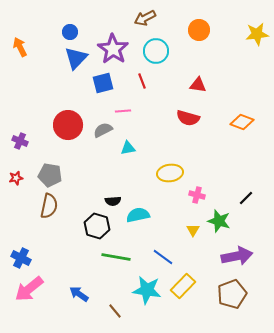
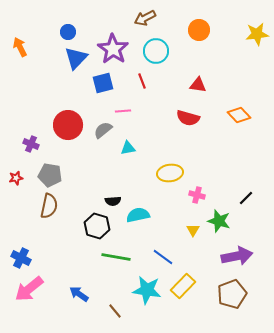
blue circle: moved 2 px left
orange diamond: moved 3 px left, 7 px up; rotated 25 degrees clockwise
gray semicircle: rotated 12 degrees counterclockwise
purple cross: moved 11 px right, 3 px down
